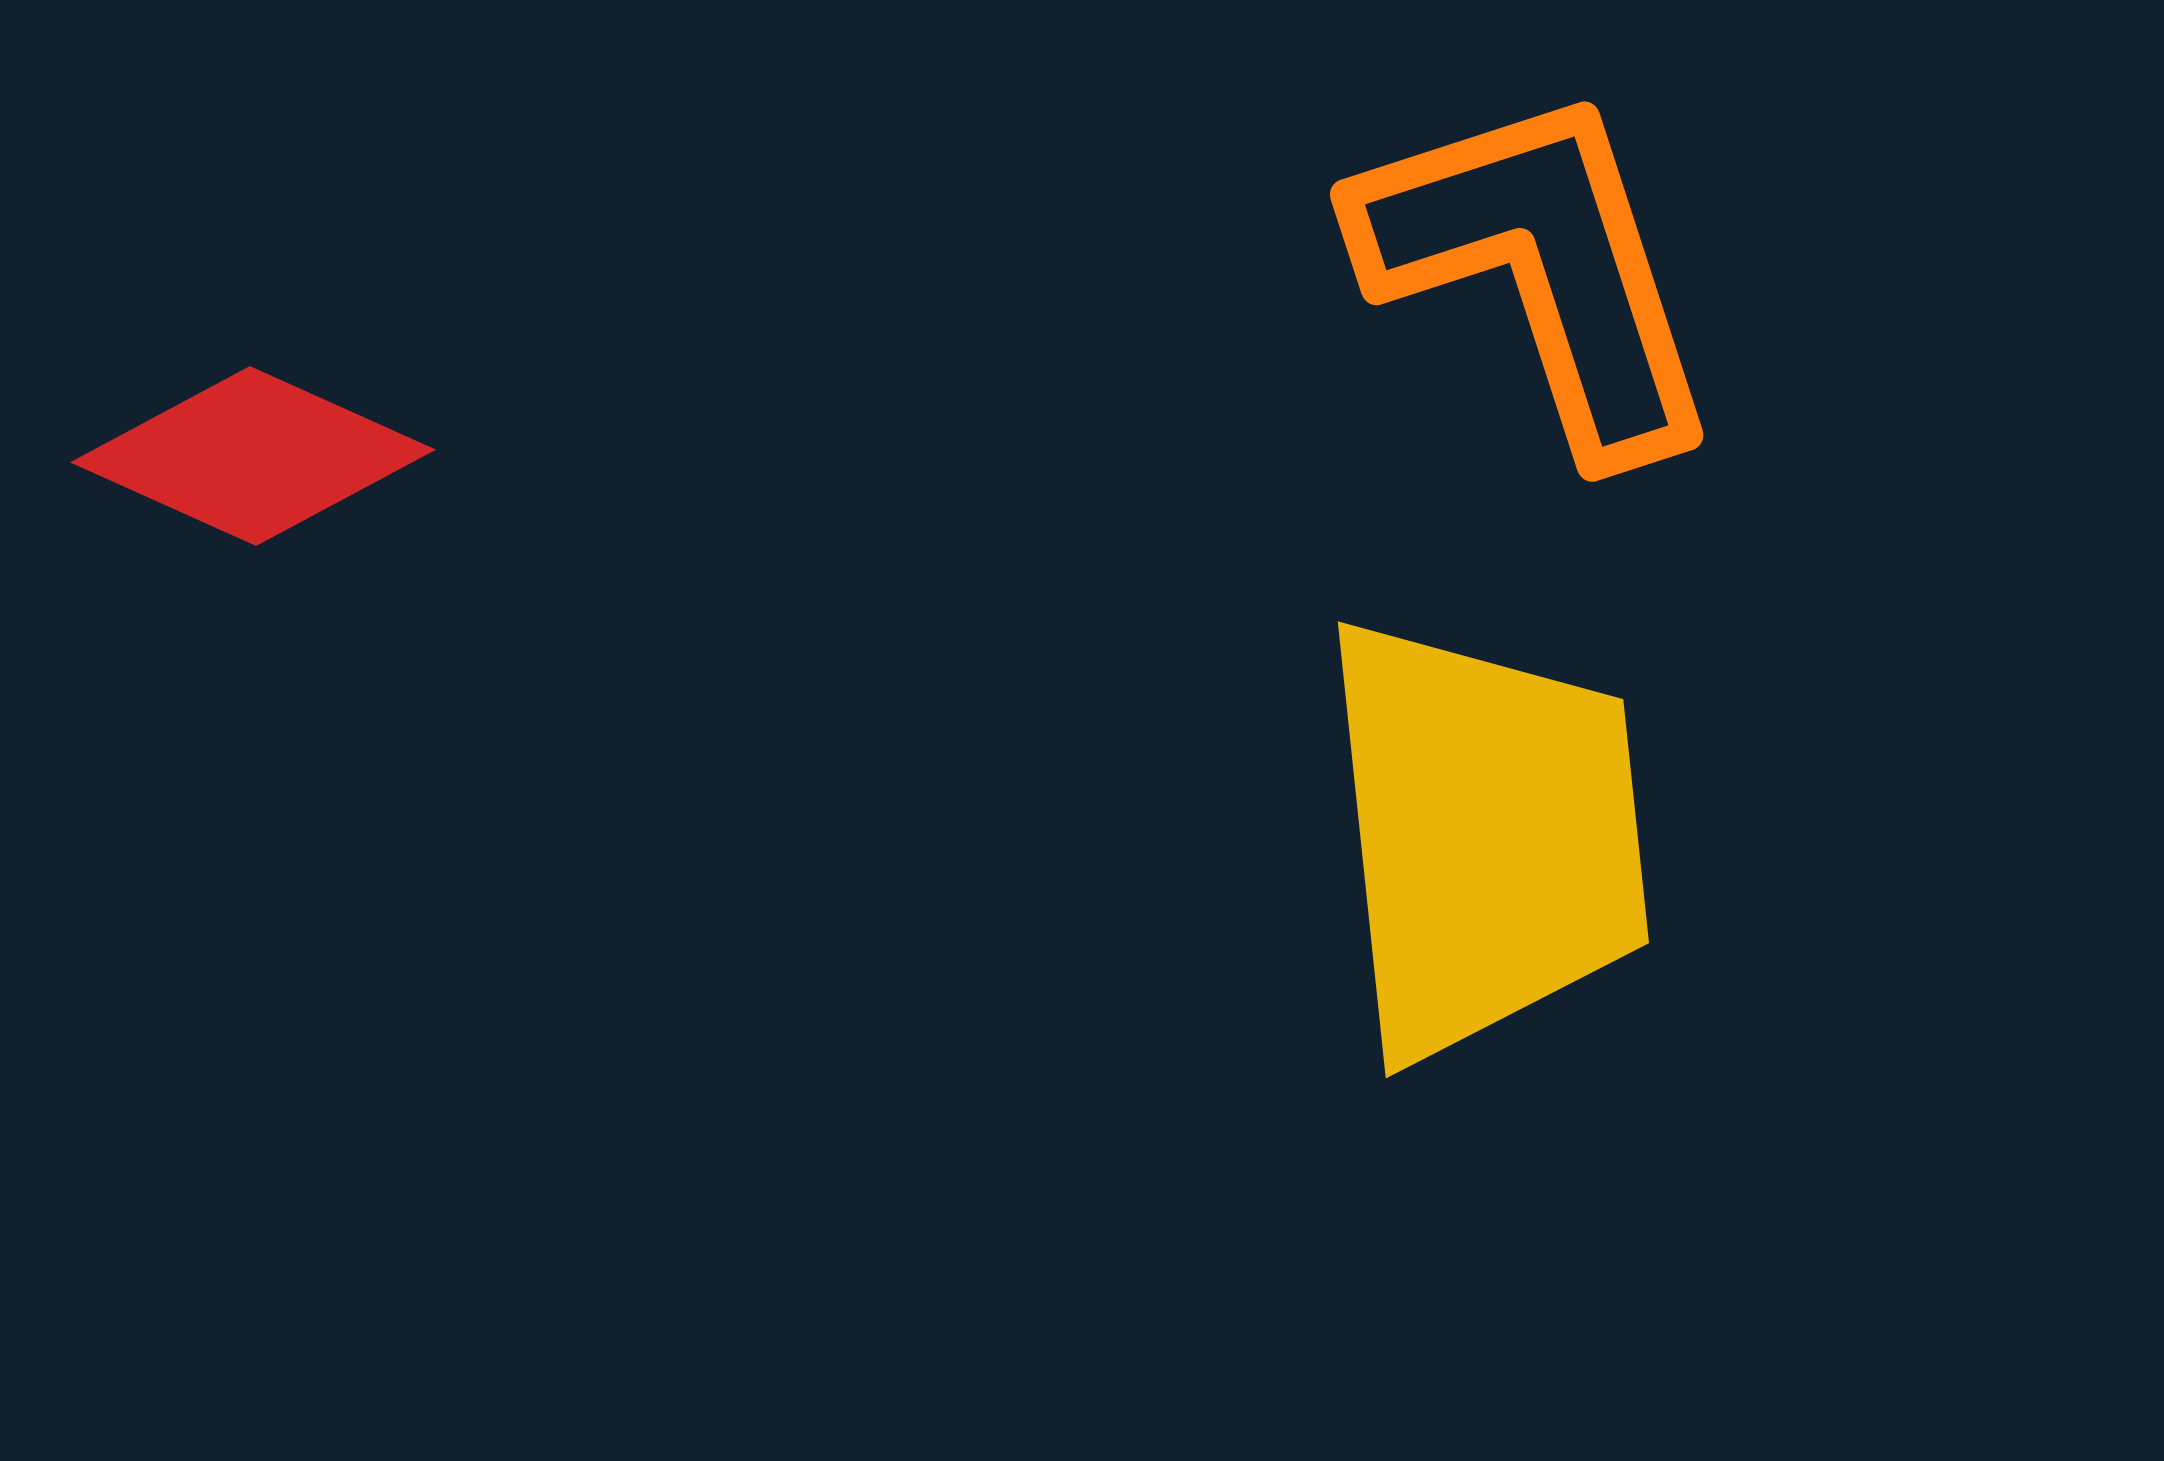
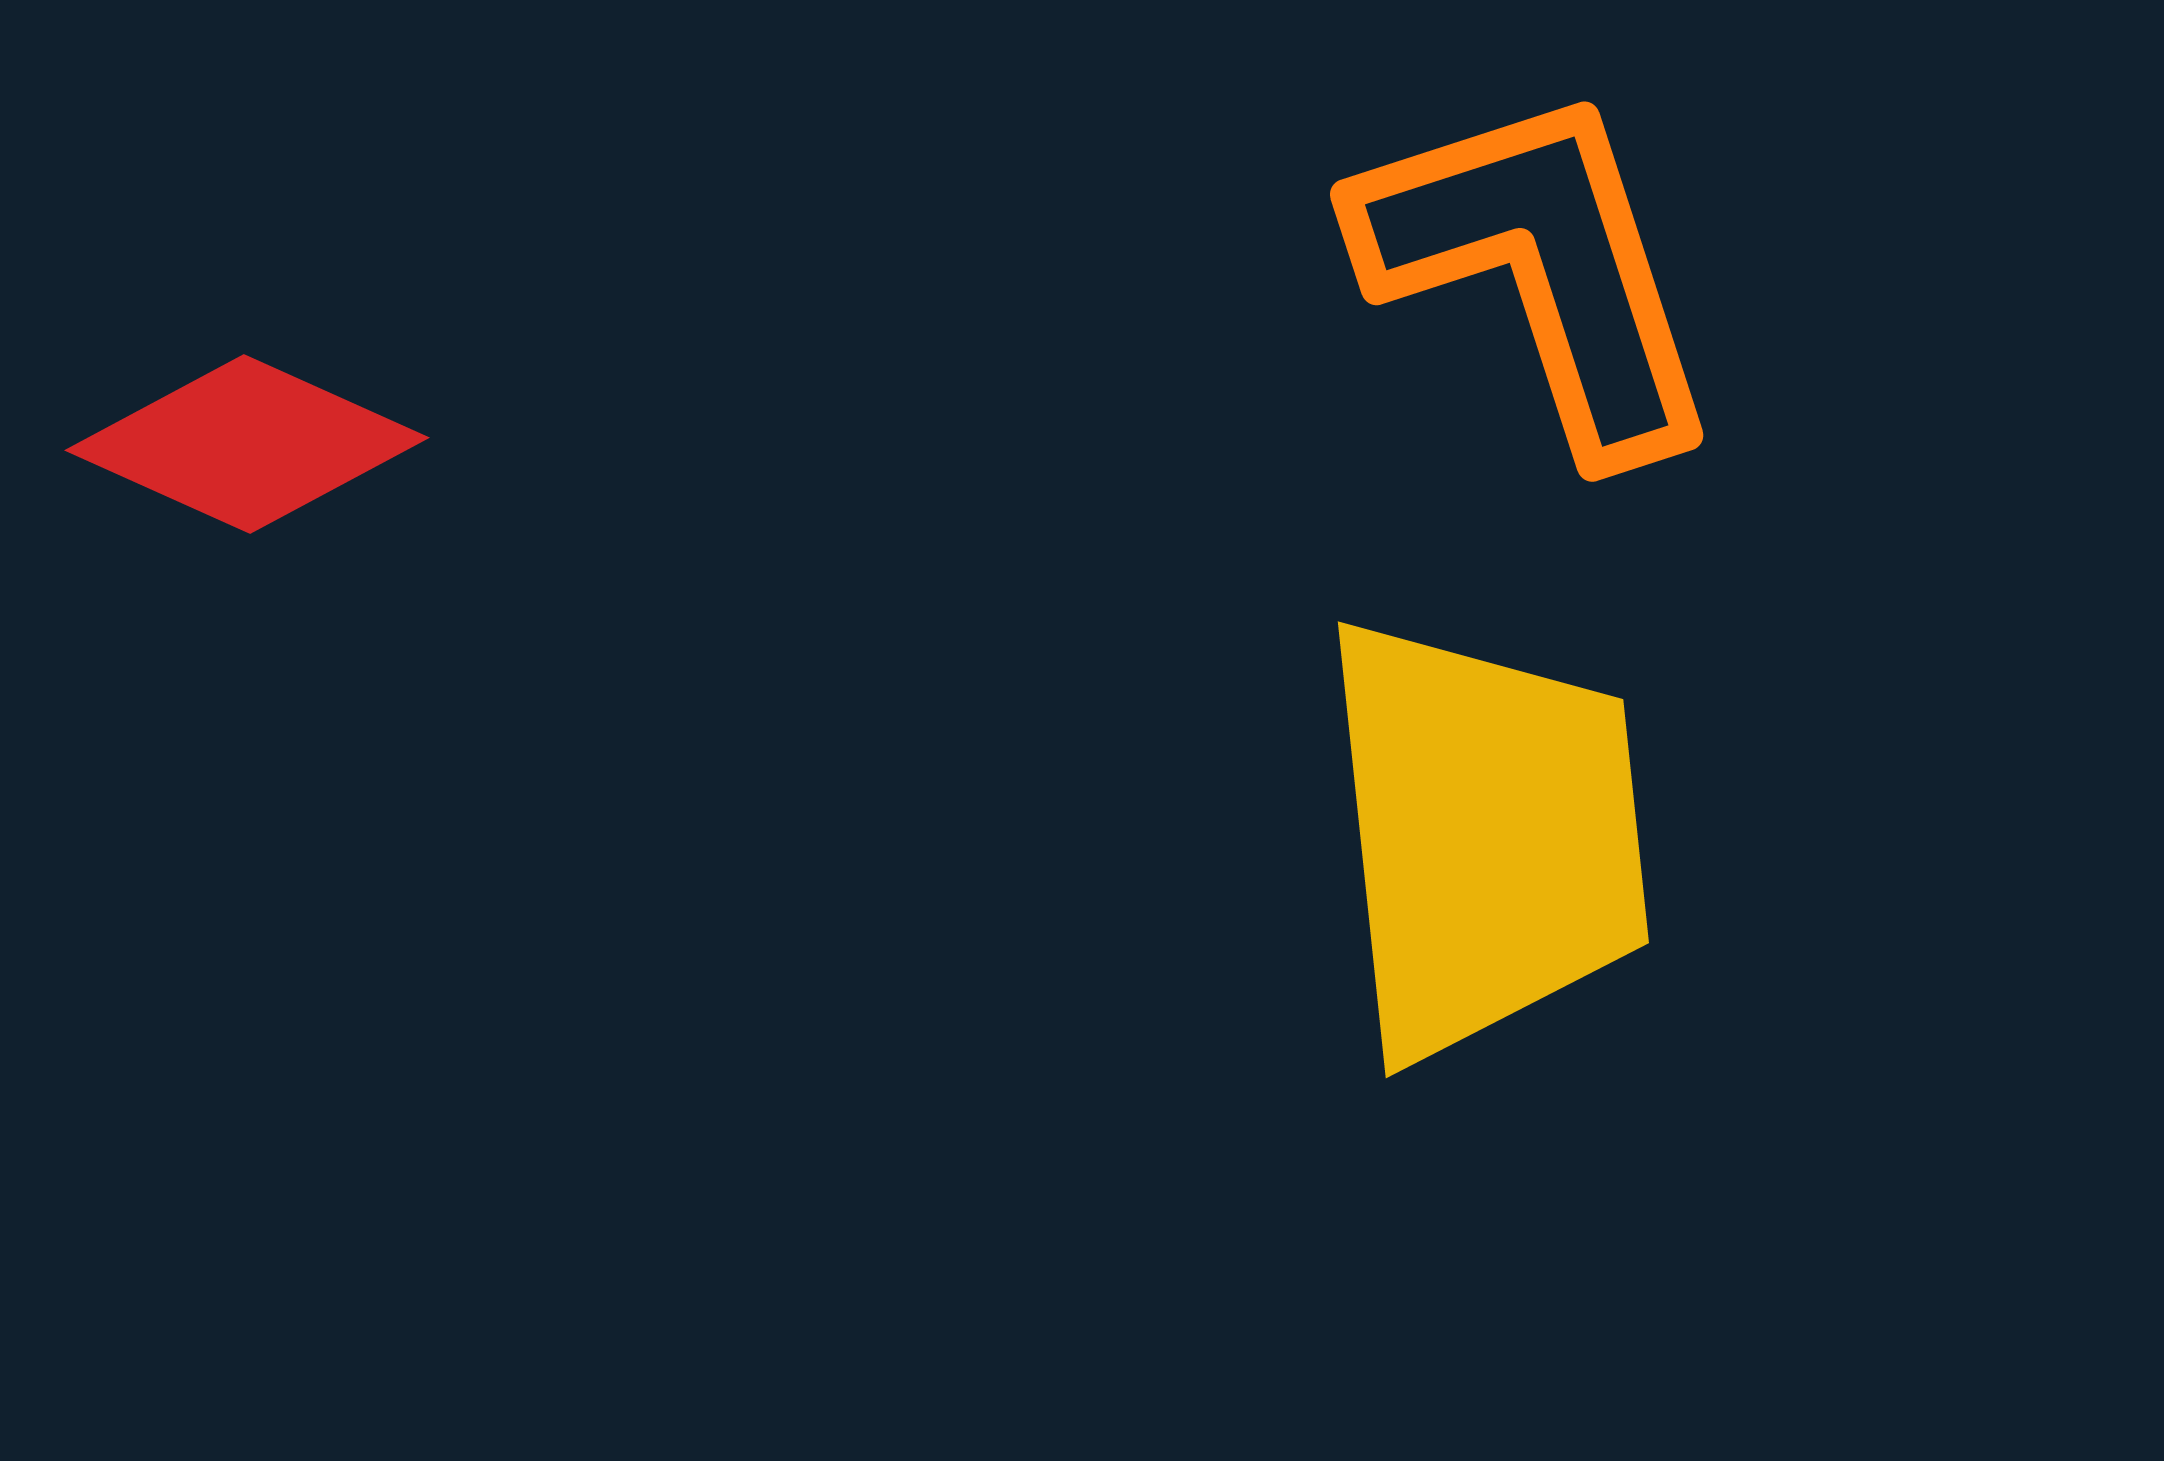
red diamond: moved 6 px left, 12 px up
